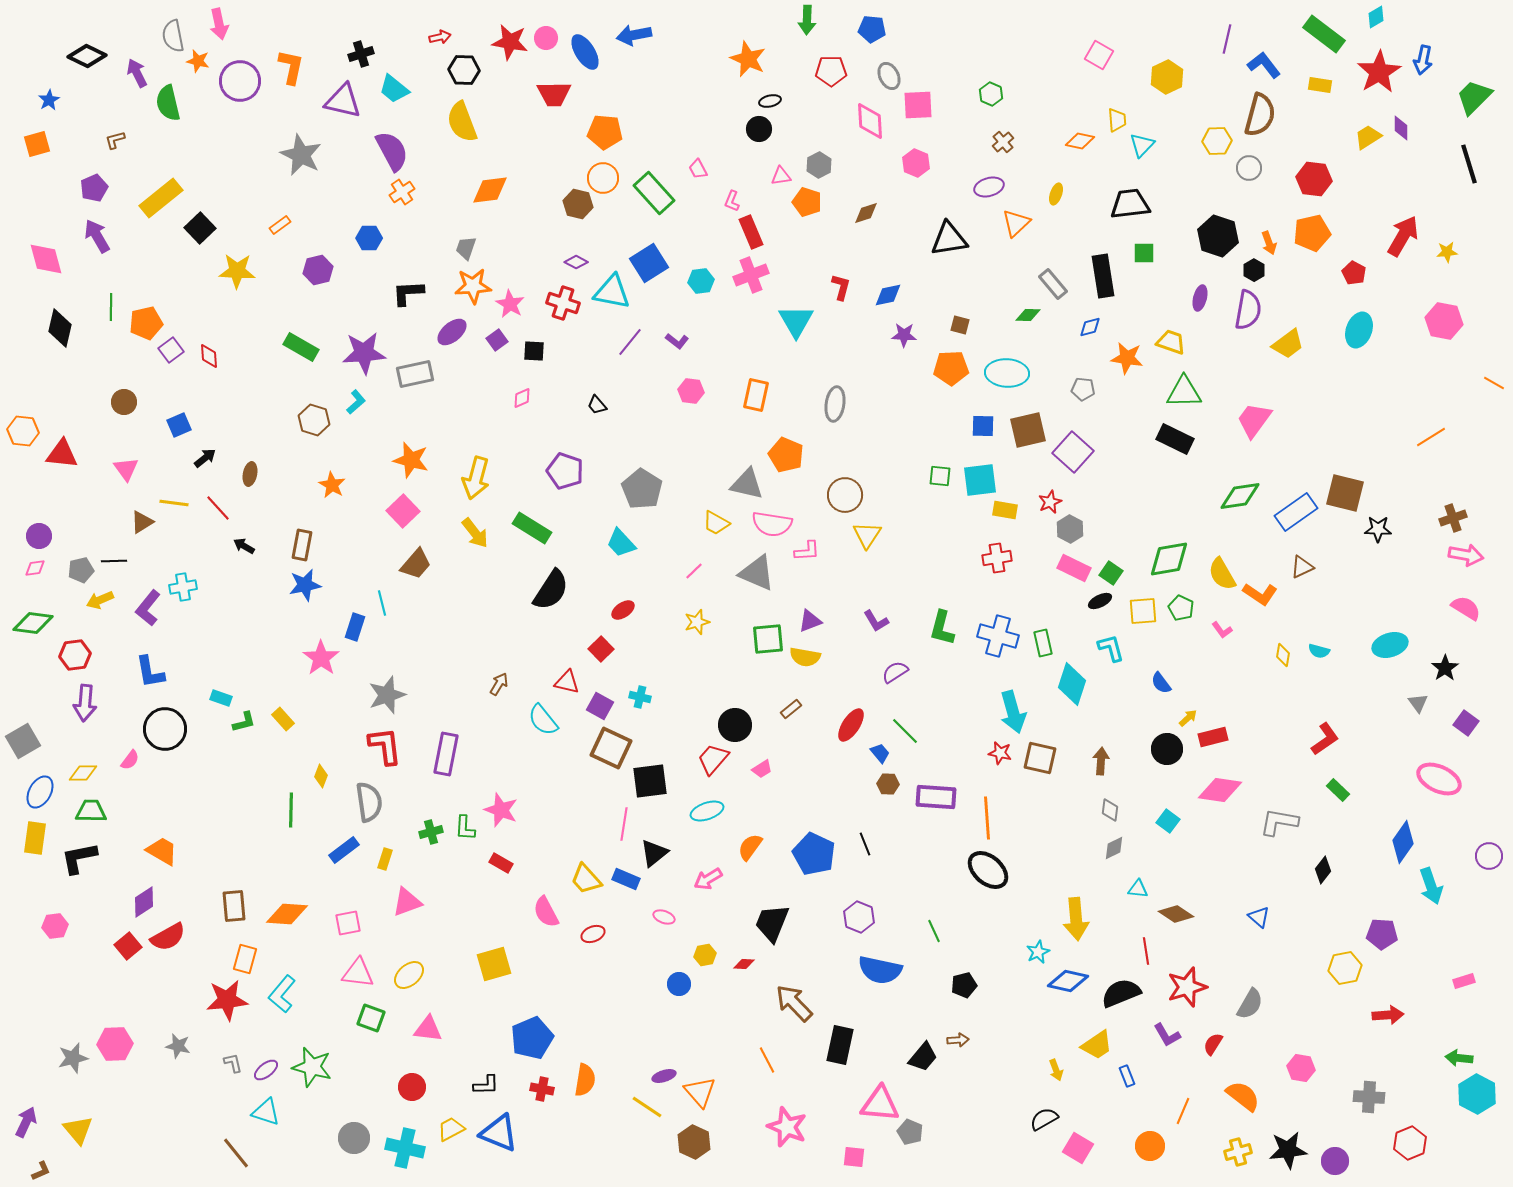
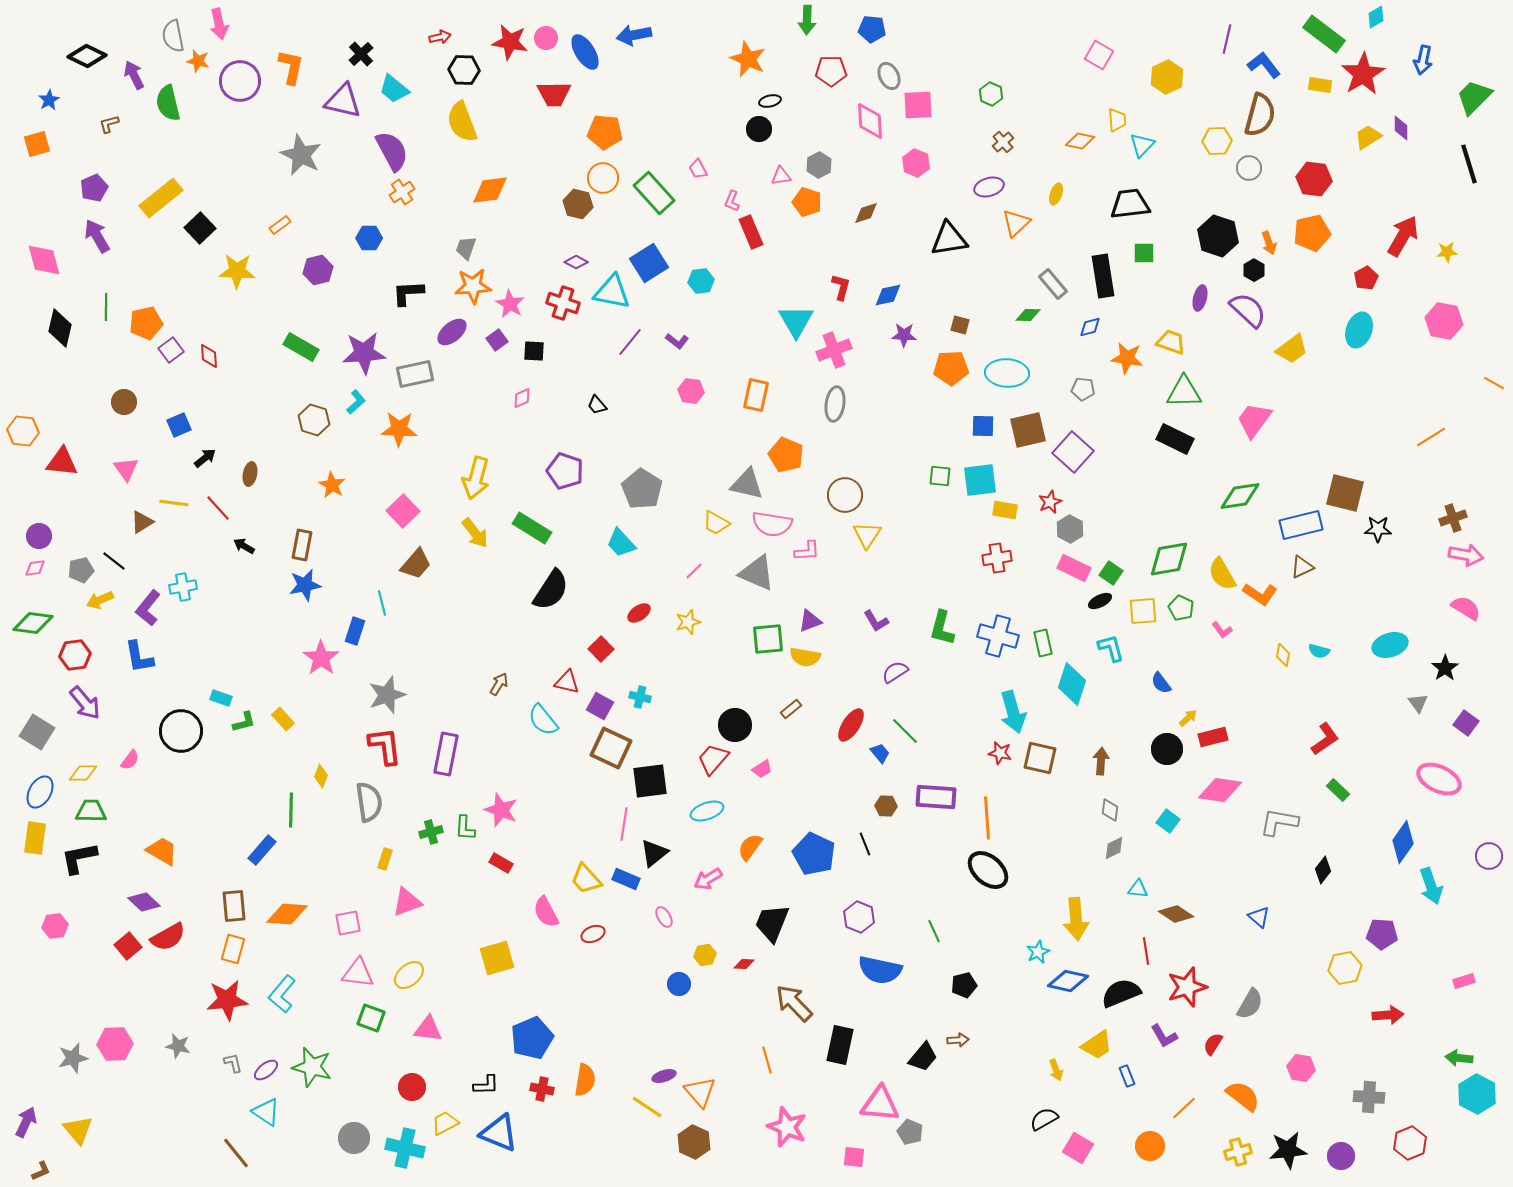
black cross at (361, 54): rotated 25 degrees counterclockwise
red star at (1379, 72): moved 16 px left, 2 px down
purple arrow at (137, 73): moved 3 px left, 2 px down
brown L-shape at (115, 140): moved 6 px left, 16 px up
pink diamond at (46, 259): moved 2 px left, 1 px down
red pentagon at (1354, 273): moved 12 px right, 5 px down; rotated 15 degrees clockwise
pink cross at (751, 275): moved 83 px right, 75 px down
green line at (111, 307): moved 5 px left
purple semicircle at (1248, 310): rotated 57 degrees counterclockwise
yellow trapezoid at (1288, 344): moved 4 px right, 5 px down
red triangle at (62, 454): moved 8 px down
orange star at (411, 460): moved 12 px left, 31 px up; rotated 12 degrees counterclockwise
blue rectangle at (1296, 512): moved 5 px right, 13 px down; rotated 21 degrees clockwise
black line at (114, 561): rotated 40 degrees clockwise
red ellipse at (623, 610): moved 16 px right, 3 px down
yellow star at (697, 622): moved 9 px left
blue rectangle at (355, 627): moved 4 px down
blue L-shape at (150, 672): moved 11 px left, 15 px up
purple arrow at (85, 703): rotated 45 degrees counterclockwise
black circle at (165, 729): moved 16 px right, 2 px down
gray square at (23, 741): moved 14 px right, 9 px up; rotated 28 degrees counterclockwise
brown hexagon at (888, 784): moved 2 px left, 22 px down
blue rectangle at (344, 850): moved 82 px left; rotated 12 degrees counterclockwise
purple diamond at (144, 902): rotated 76 degrees clockwise
pink ellipse at (664, 917): rotated 40 degrees clockwise
orange rectangle at (245, 959): moved 12 px left, 10 px up
yellow square at (494, 964): moved 3 px right, 6 px up
purple L-shape at (1167, 1035): moved 3 px left, 1 px down
orange line at (767, 1060): rotated 12 degrees clockwise
orange line at (1183, 1111): moved 1 px right, 3 px up; rotated 24 degrees clockwise
cyan triangle at (266, 1112): rotated 16 degrees clockwise
yellow trapezoid at (451, 1129): moved 6 px left, 6 px up
purple circle at (1335, 1161): moved 6 px right, 5 px up
